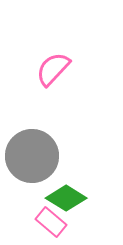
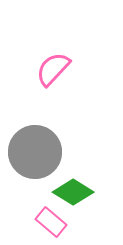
gray circle: moved 3 px right, 4 px up
green diamond: moved 7 px right, 6 px up
